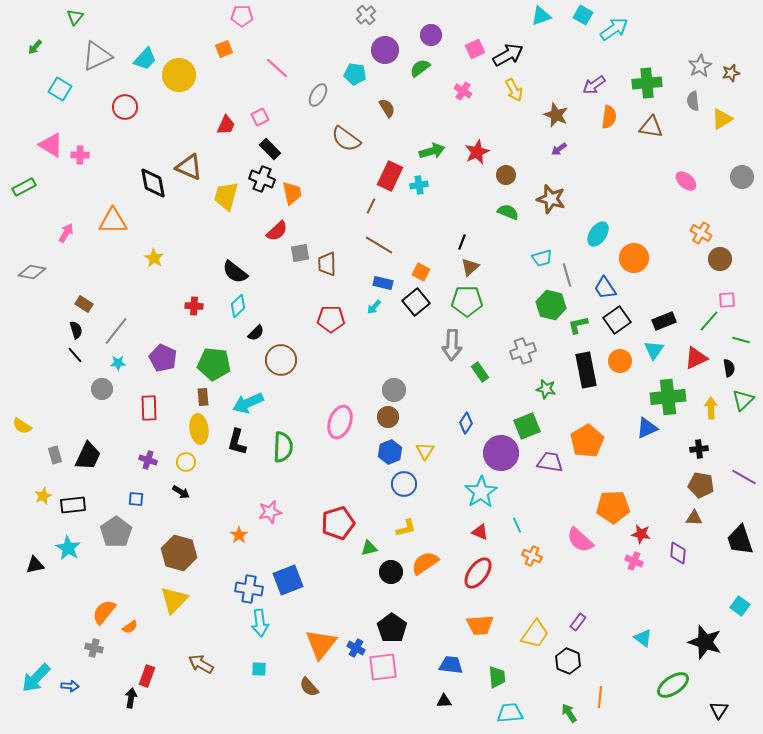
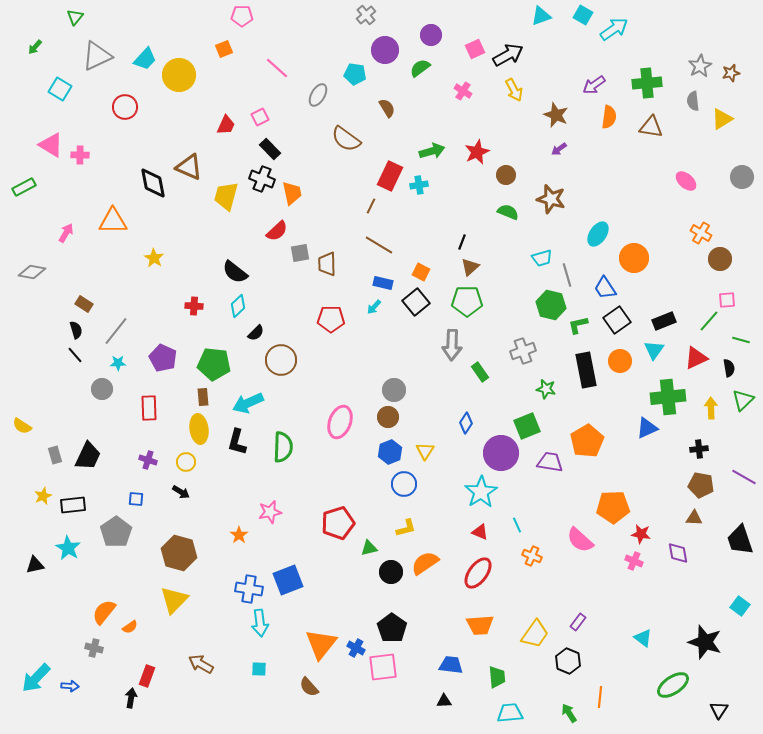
purple diamond at (678, 553): rotated 15 degrees counterclockwise
